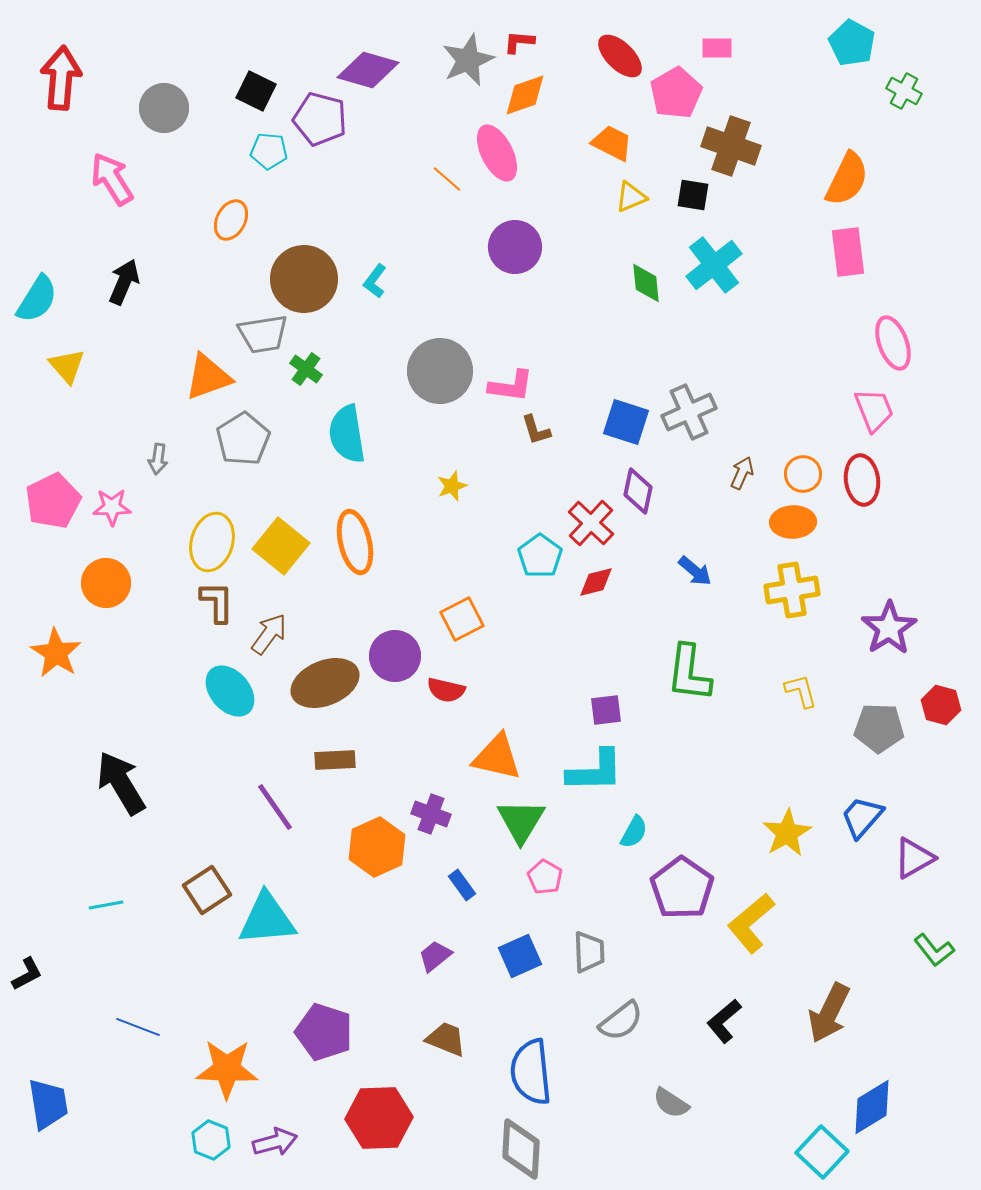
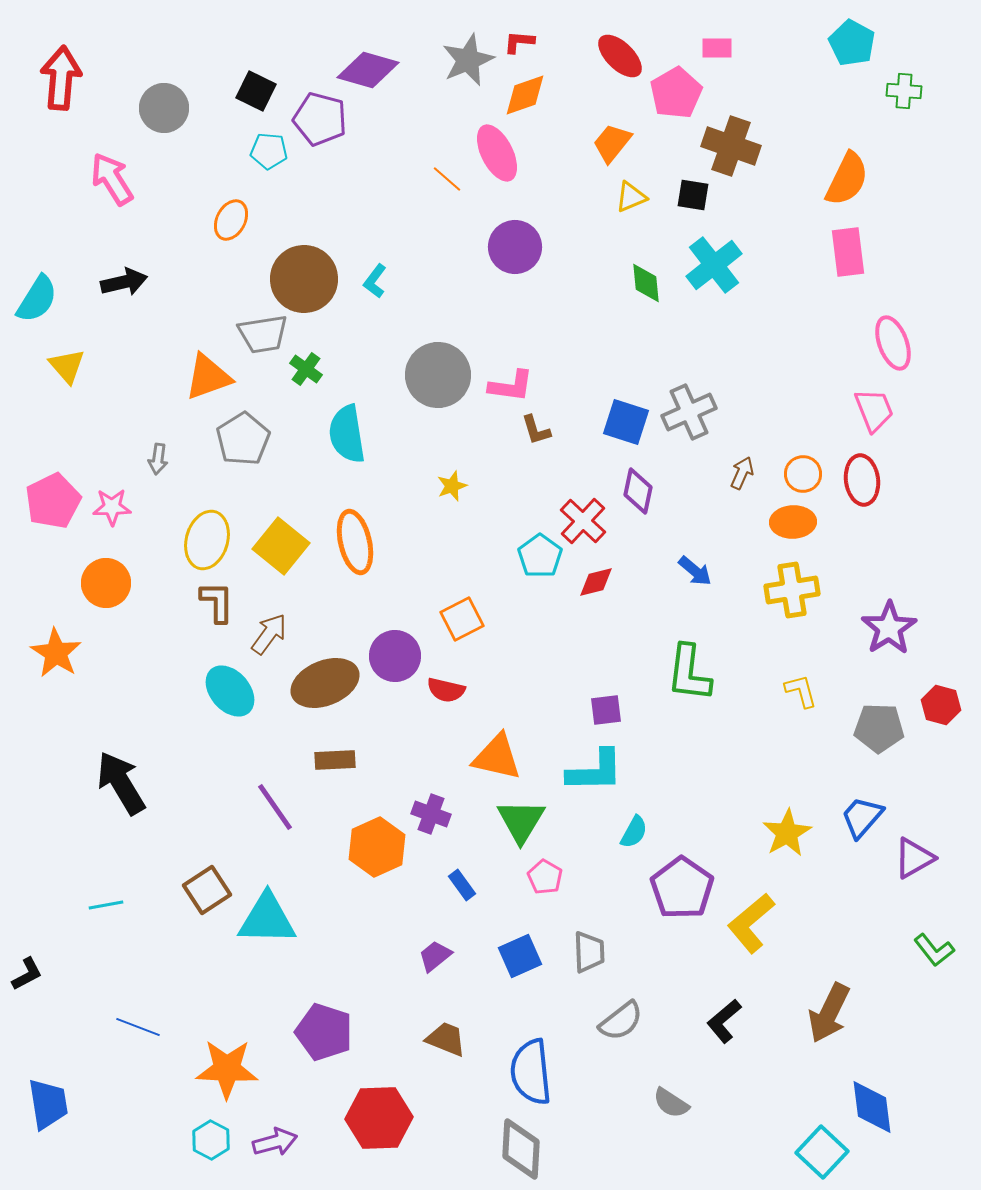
green cross at (904, 91): rotated 24 degrees counterclockwise
orange trapezoid at (612, 143): rotated 78 degrees counterclockwise
black arrow at (124, 282): rotated 54 degrees clockwise
gray circle at (440, 371): moved 2 px left, 4 px down
red cross at (591, 523): moved 8 px left, 2 px up
yellow ellipse at (212, 542): moved 5 px left, 2 px up
cyan triangle at (267, 919): rotated 6 degrees clockwise
blue diamond at (872, 1107): rotated 66 degrees counterclockwise
cyan hexagon at (211, 1140): rotated 6 degrees clockwise
